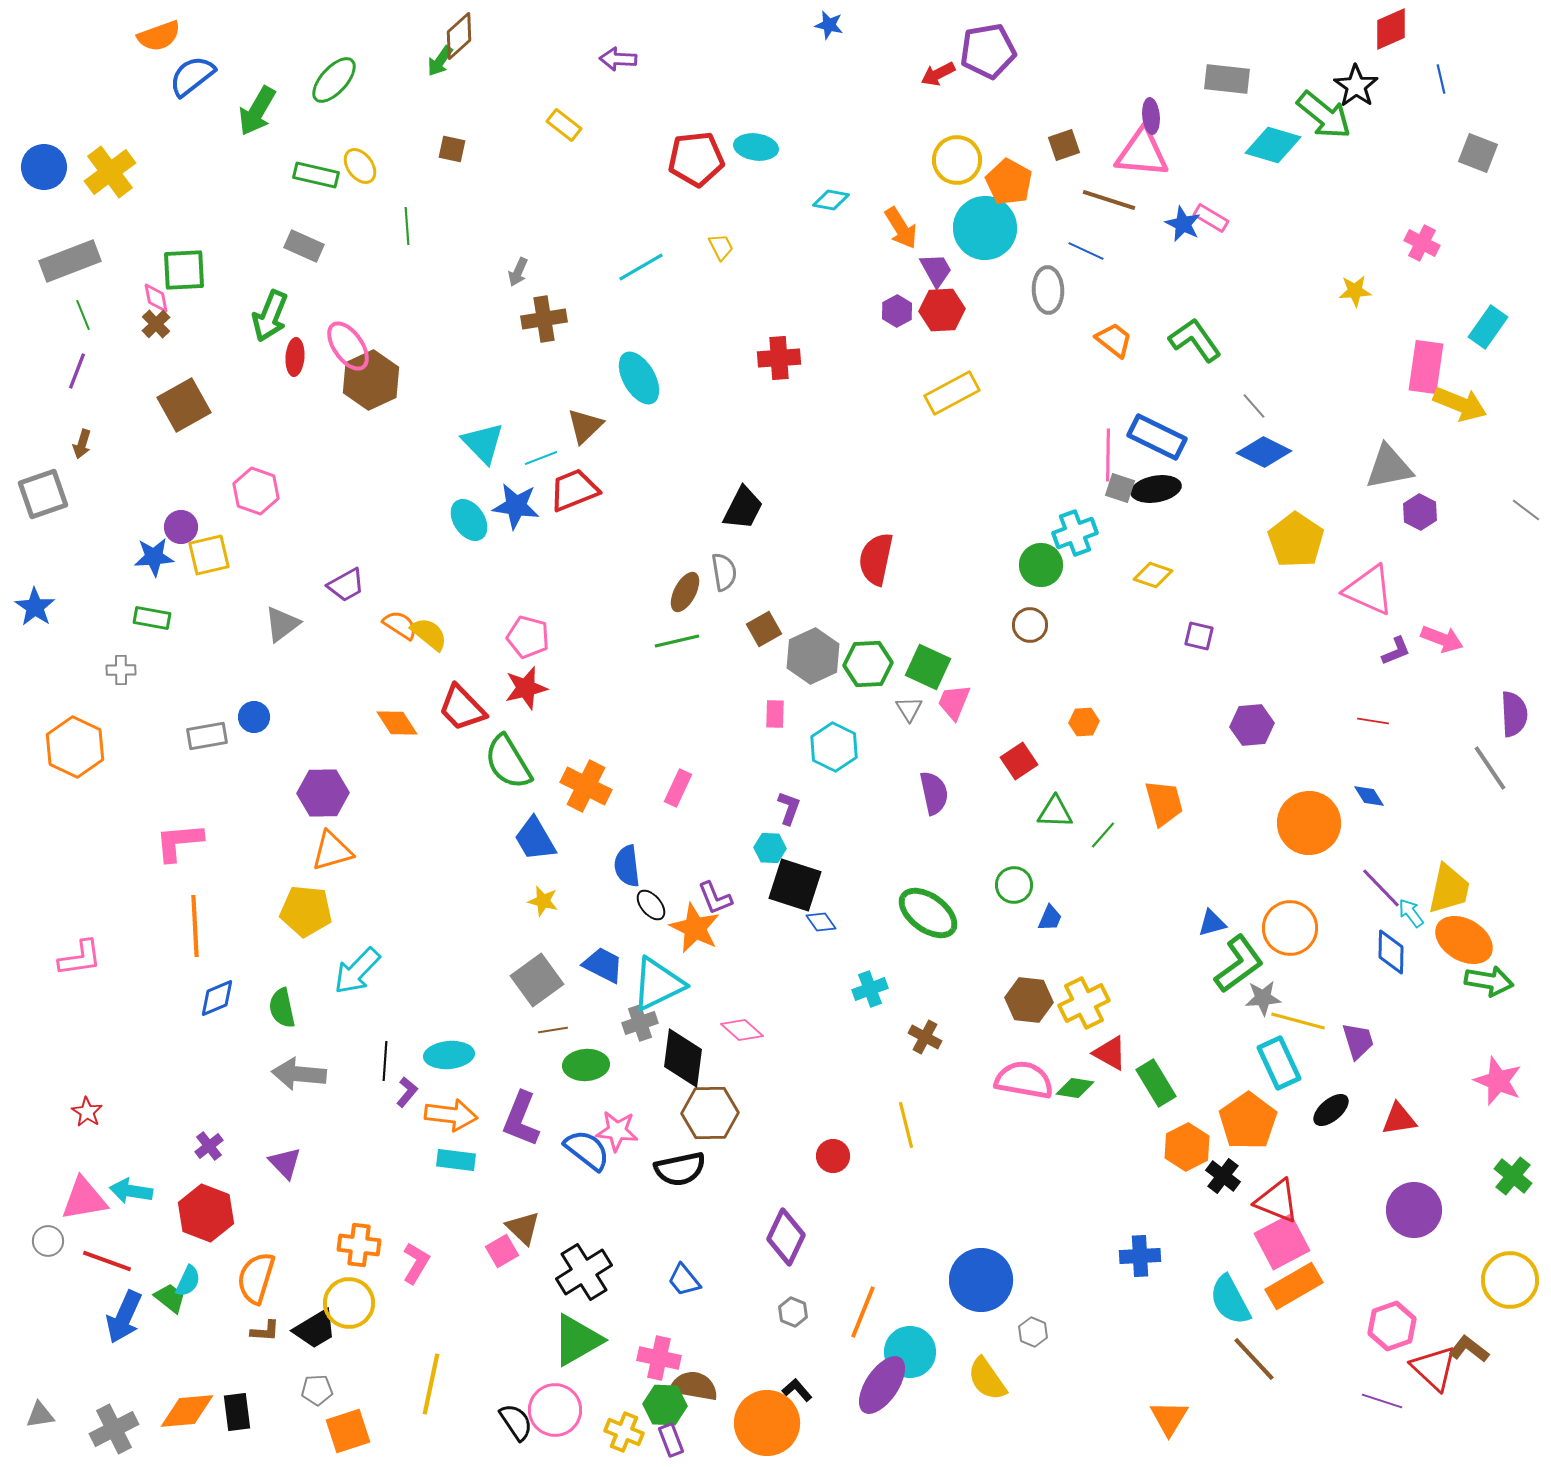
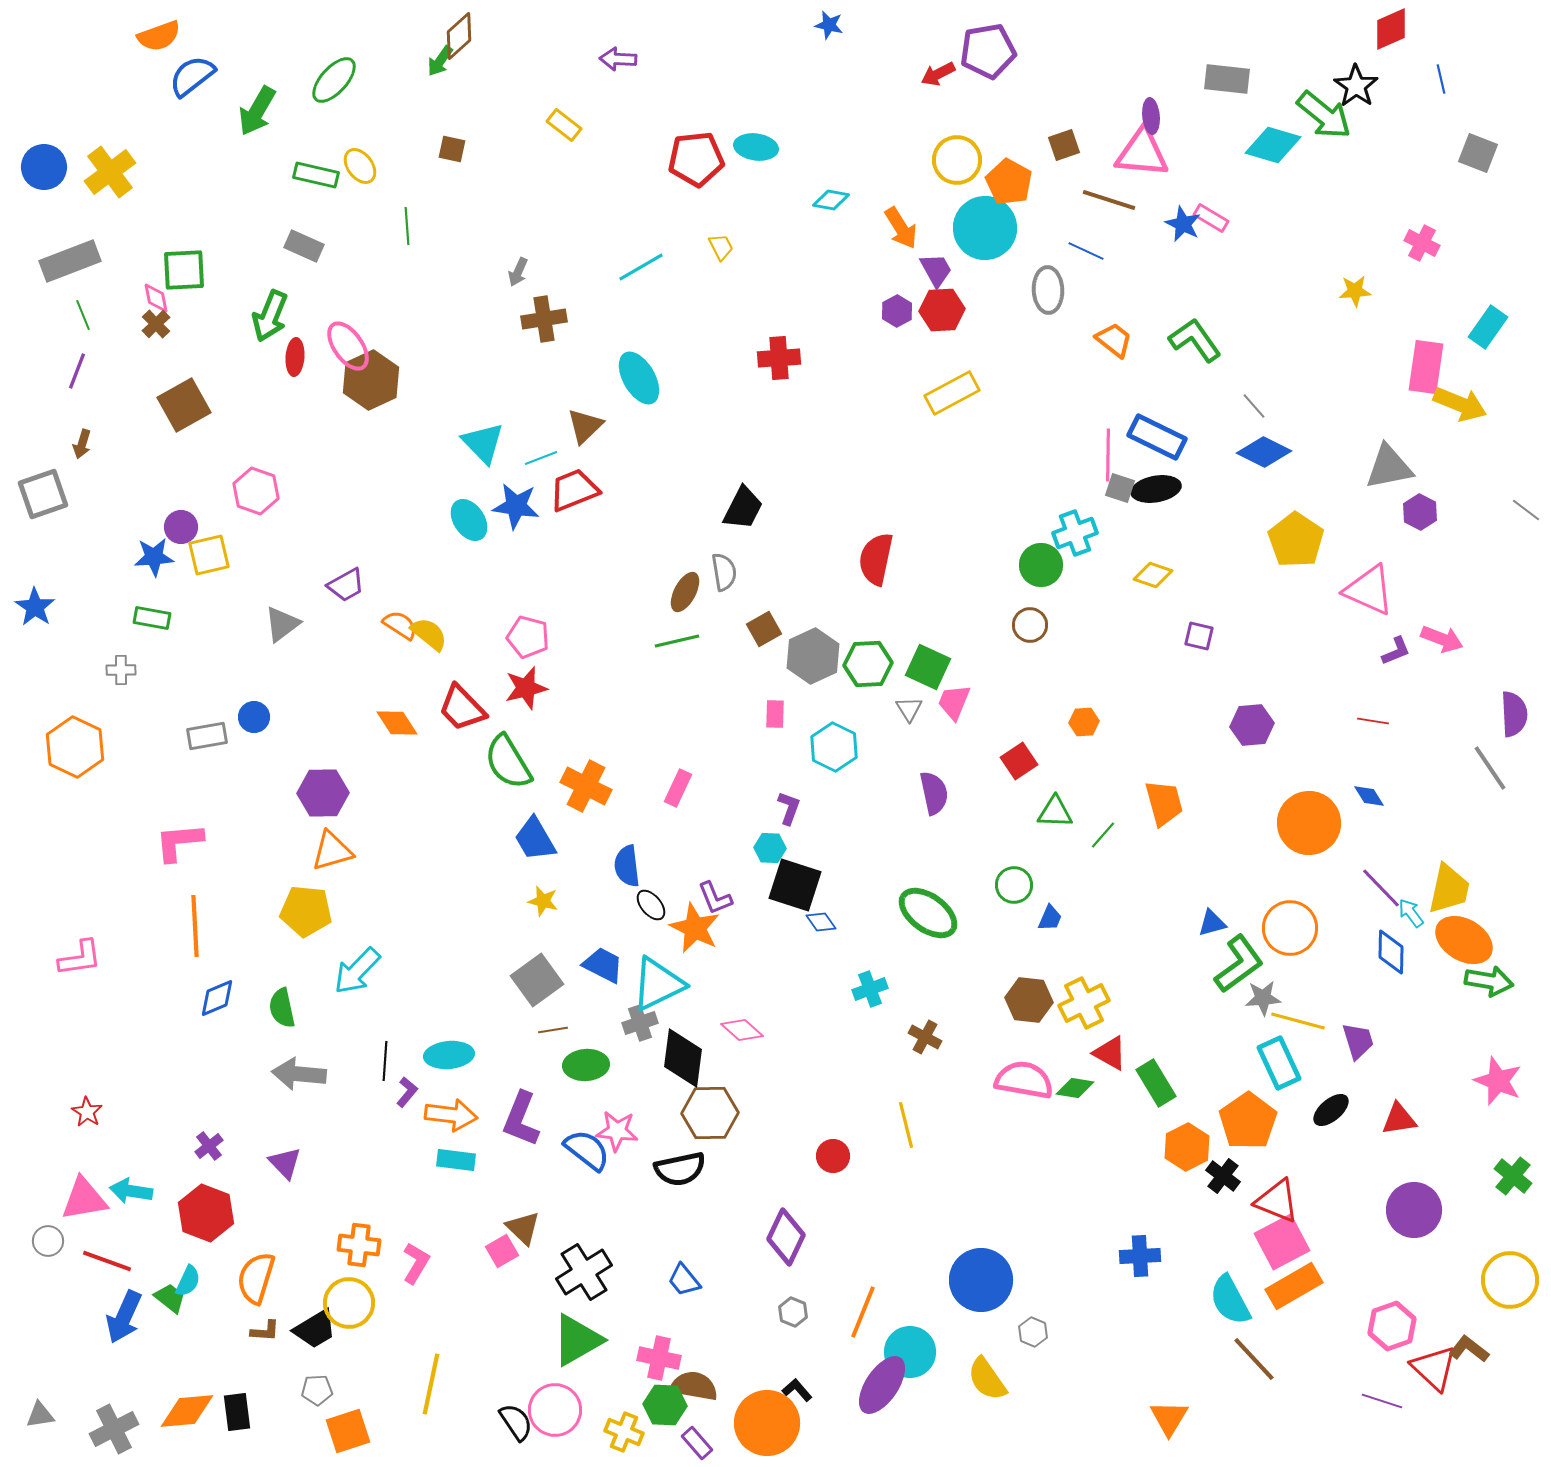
purple rectangle at (671, 1440): moved 26 px right, 3 px down; rotated 20 degrees counterclockwise
